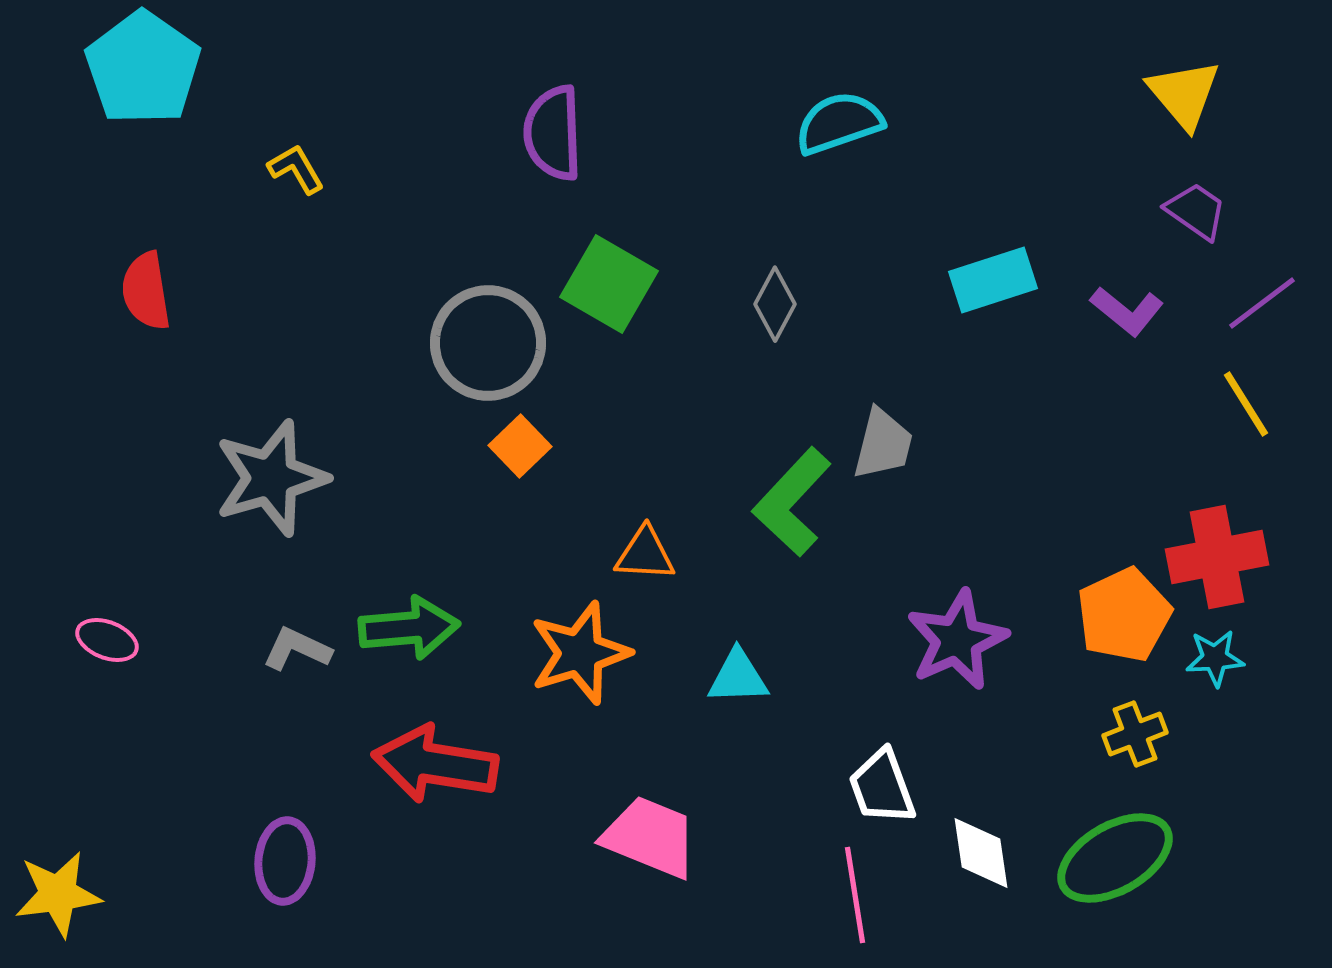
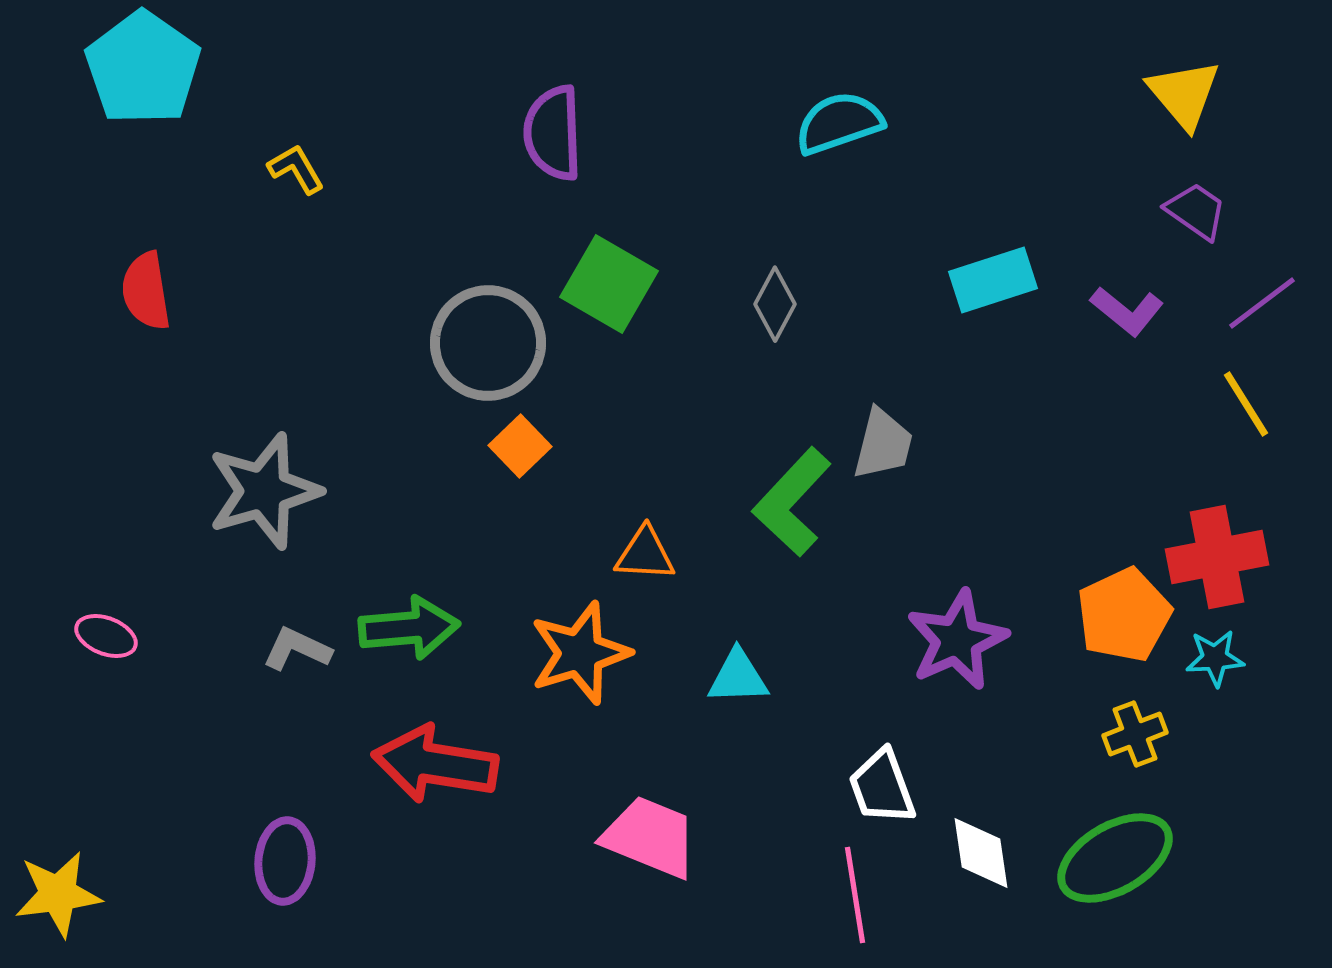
gray star: moved 7 px left, 13 px down
pink ellipse: moved 1 px left, 4 px up
